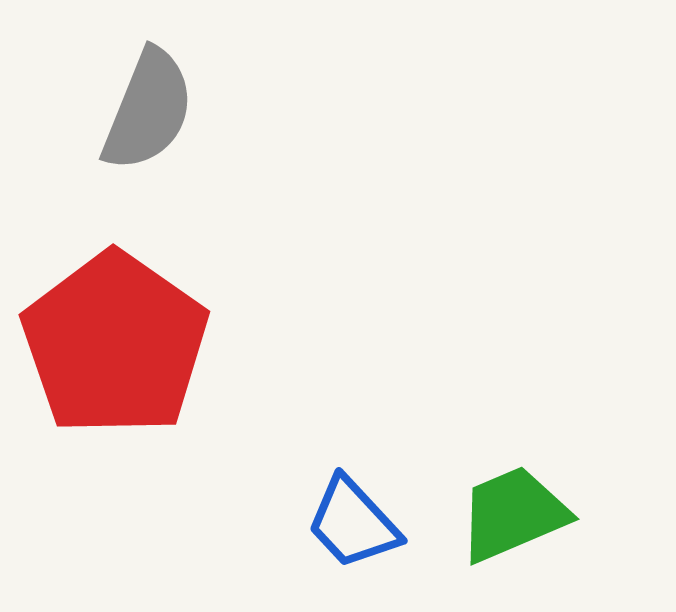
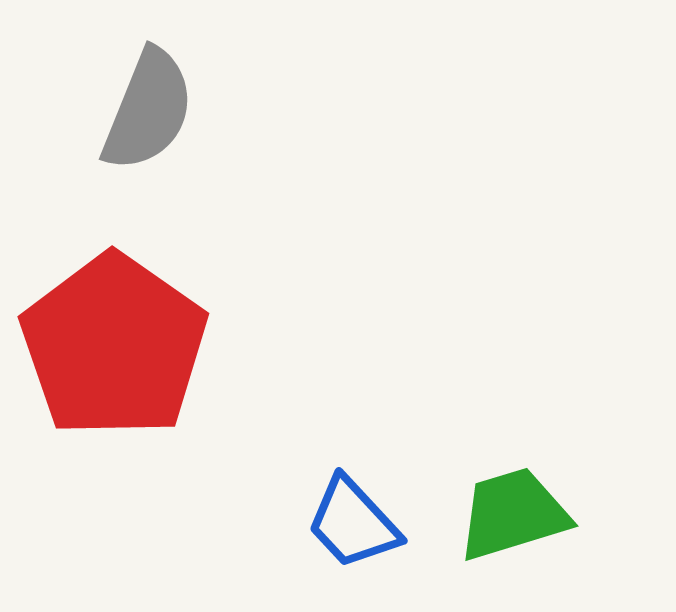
red pentagon: moved 1 px left, 2 px down
green trapezoid: rotated 6 degrees clockwise
